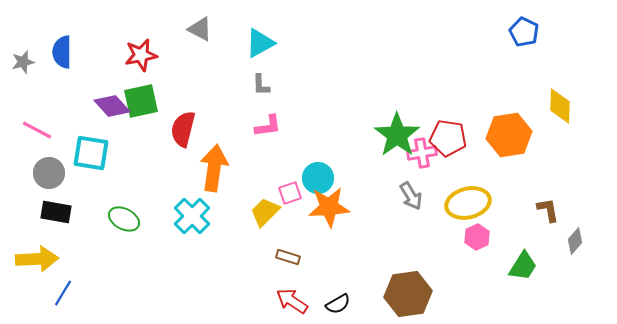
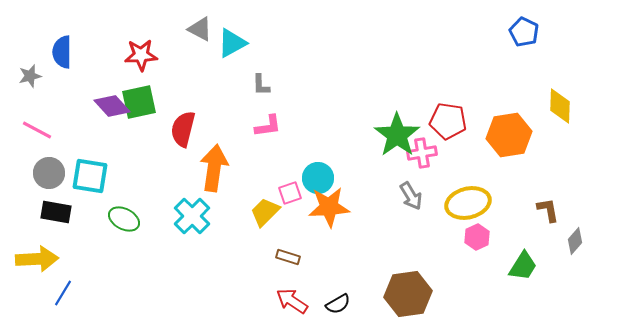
cyan triangle: moved 28 px left
red star: rotated 8 degrees clockwise
gray star: moved 7 px right, 14 px down
green square: moved 2 px left, 1 px down
red pentagon: moved 17 px up
cyan square: moved 1 px left, 23 px down
